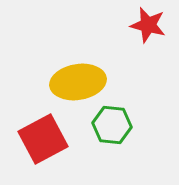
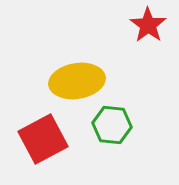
red star: rotated 21 degrees clockwise
yellow ellipse: moved 1 px left, 1 px up
